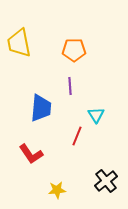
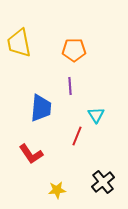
black cross: moved 3 px left, 1 px down
